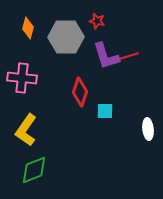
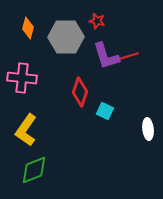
cyan square: rotated 24 degrees clockwise
